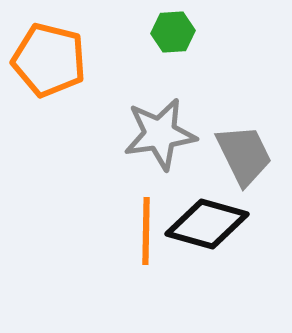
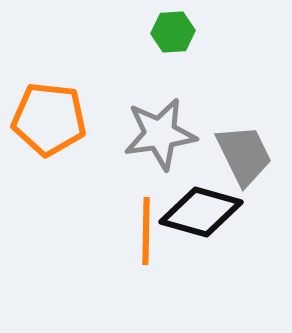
orange pentagon: moved 59 px down; rotated 8 degrees counterclockwise
black diamond: moved 6 px left, 12 px up
